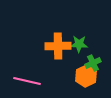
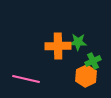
green star: moved 1 px left, 2 px up
green cross: moved 2 px up
pink line: moved 1 px left, 2 px up
